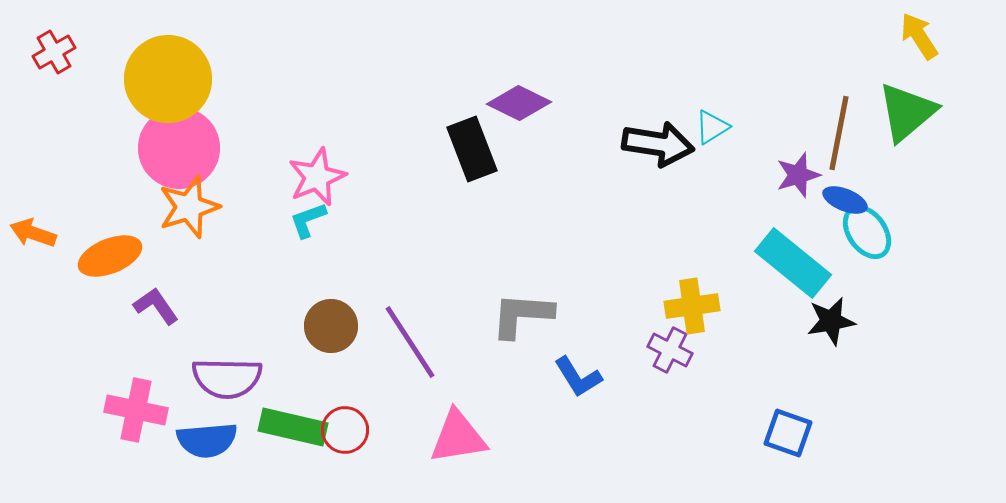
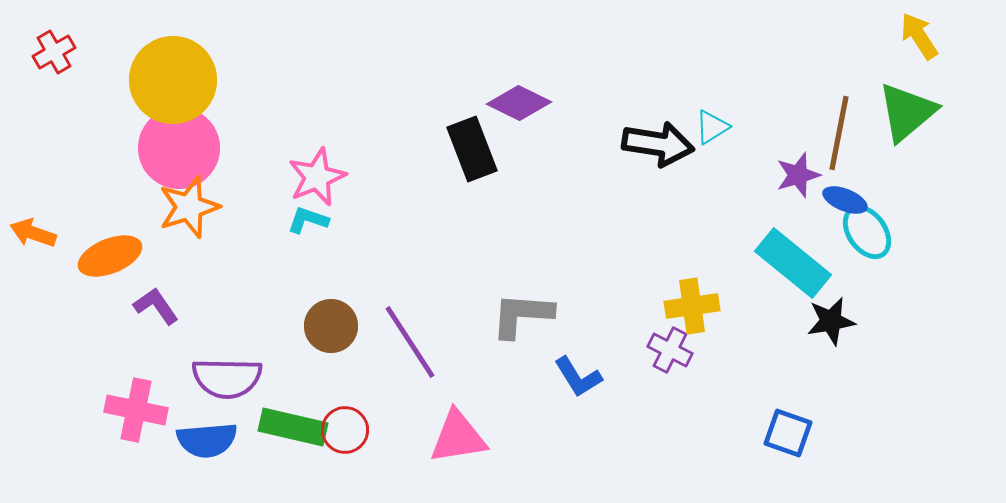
yellow circle: moved 5 px right, 1 px down
cyan L-shape: rotated 39 degrees clockwise
